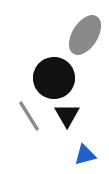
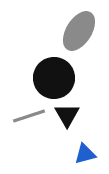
gray ellipse: moved 6 px left, 4 px up
gray line: rotated 76 degrees counterclockwise
blue triangle: moved 1 px up
